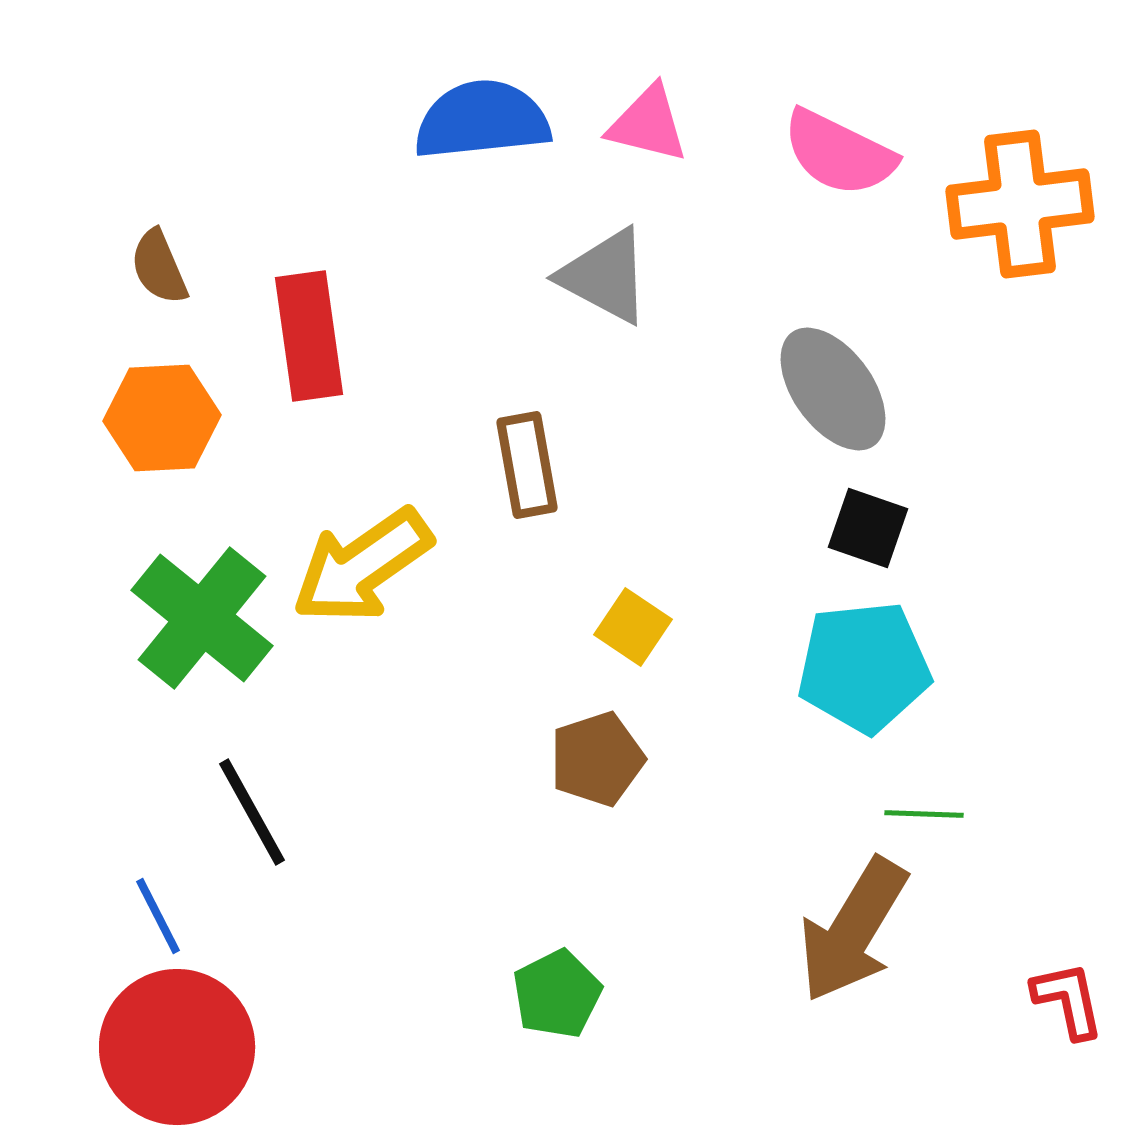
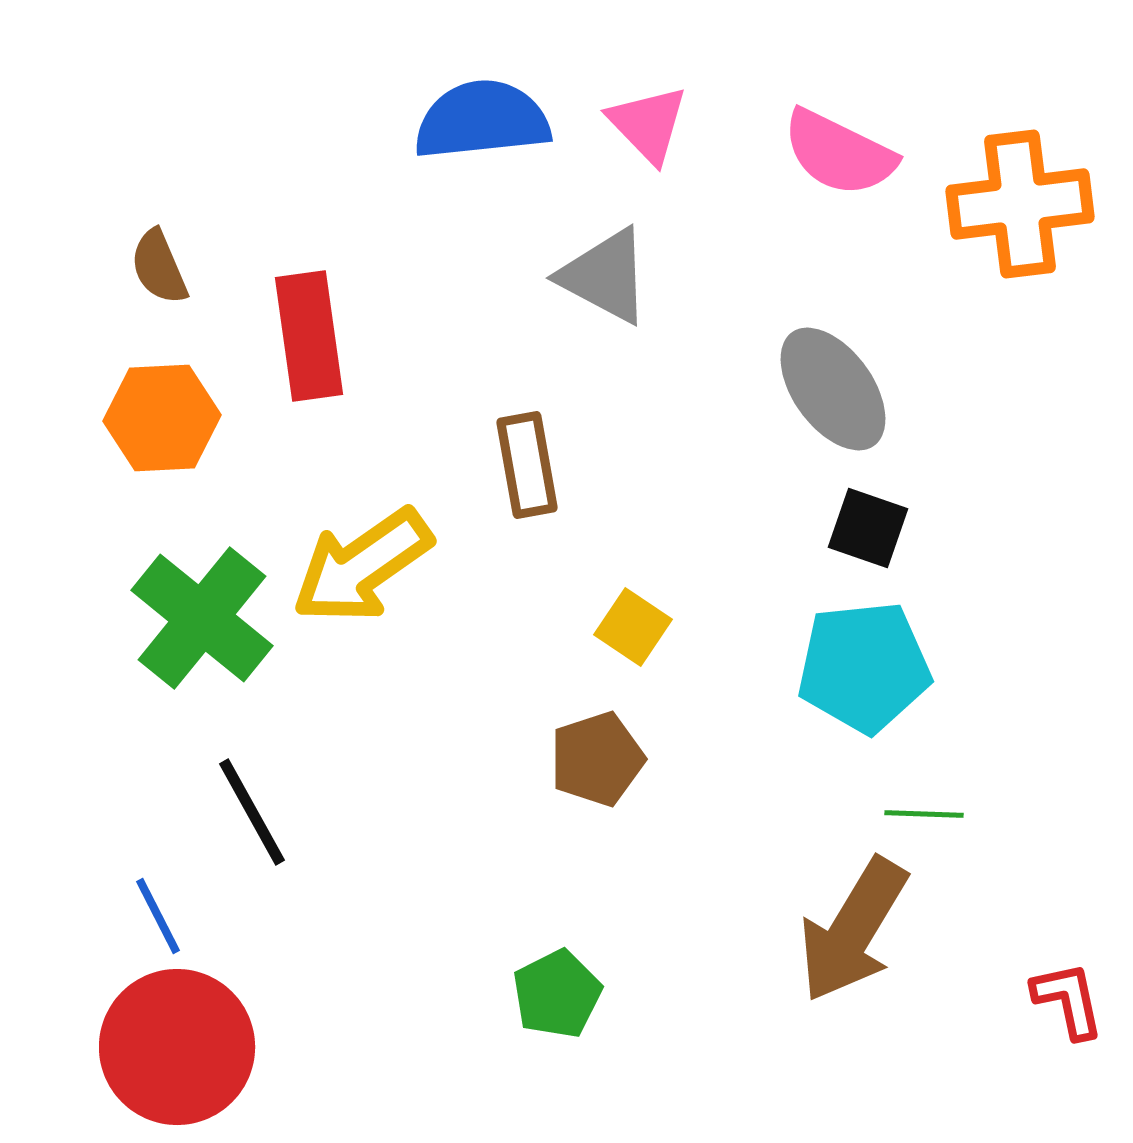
pink triangle: rotated 32 degrees clockwise
